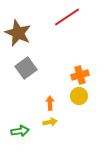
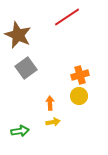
brown star: moved 2 px down
yellow arrow: moved 3 px right
